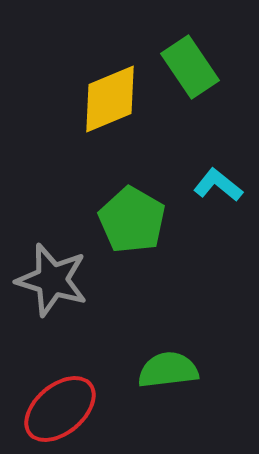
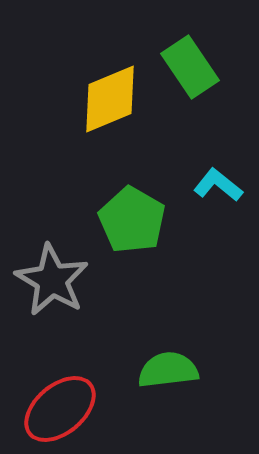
gray star: rotated 14 degrees clockwise
